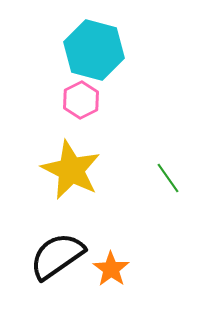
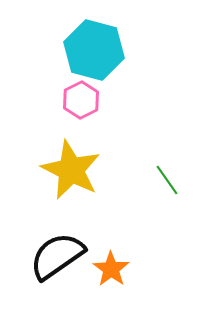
green line: moved 1 px left, 2 px down
